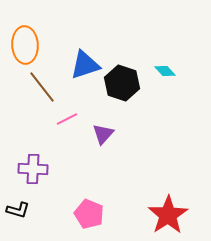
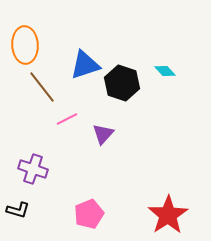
purple cross: rotated 16 degrees clockwise
pink pentagon: rotated 28 degrees clockwise
